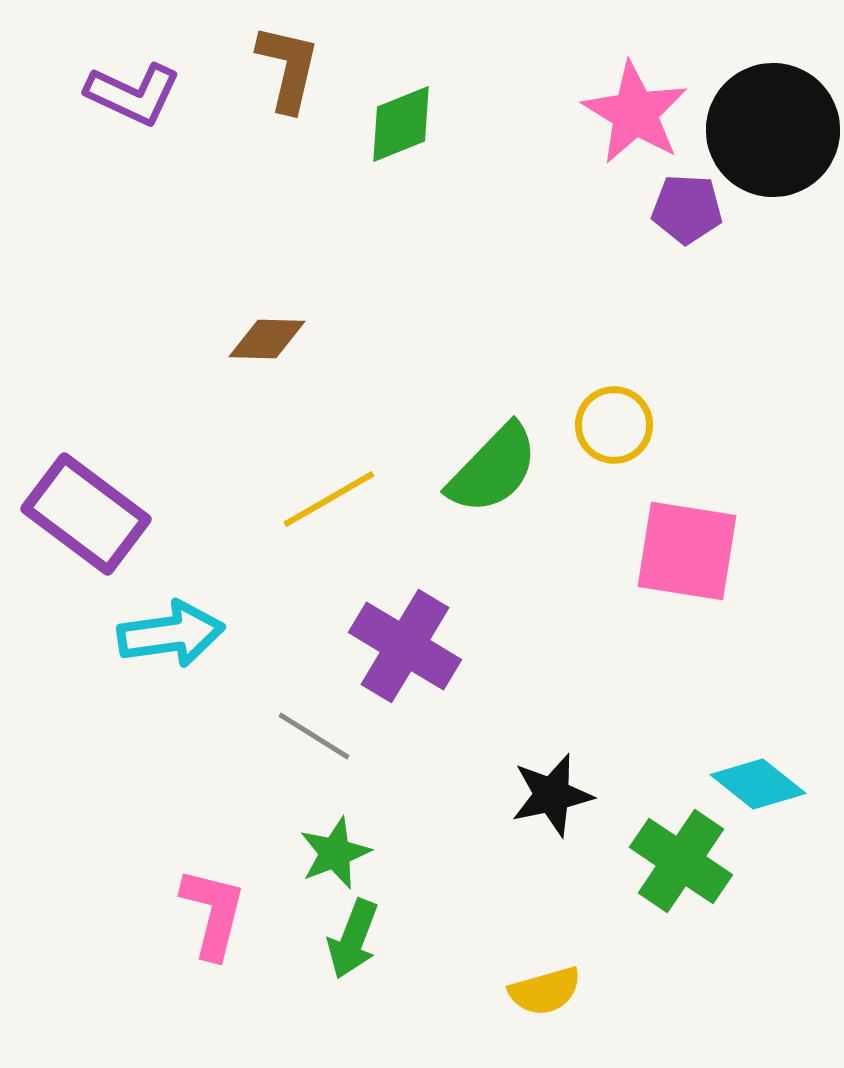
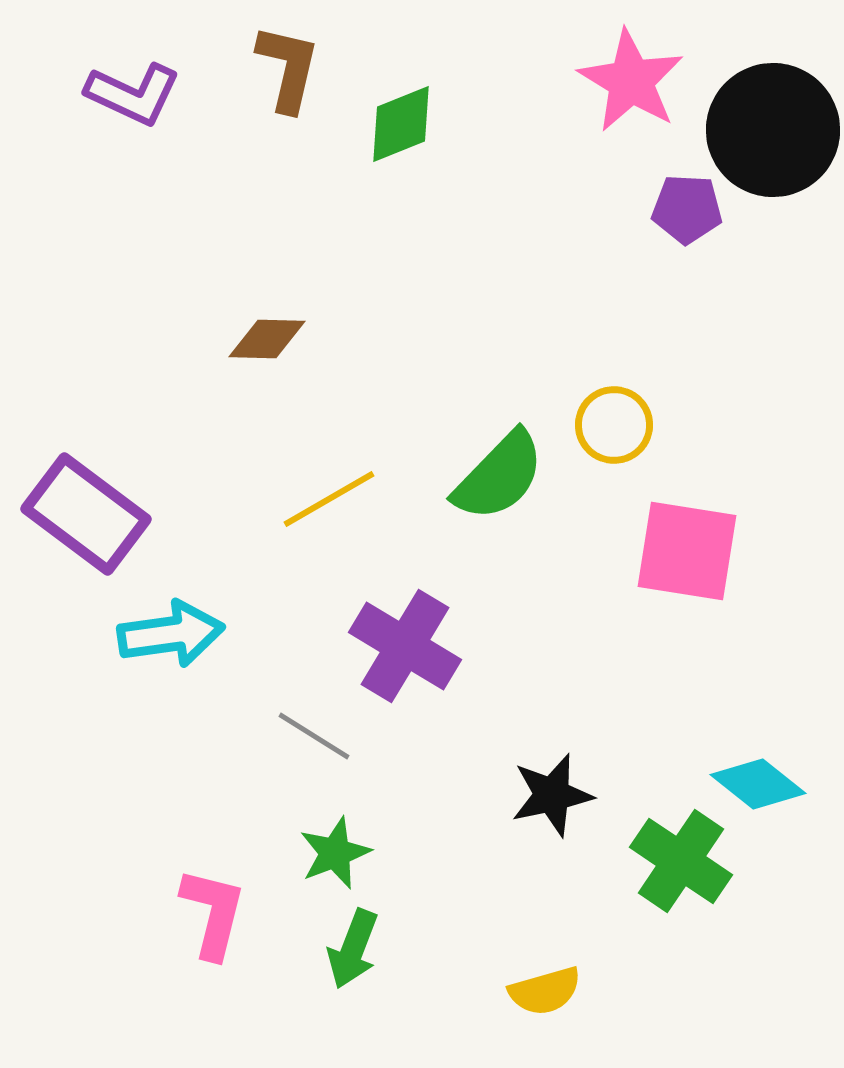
pink star: moved 4 px left, 32 px up
green semicircle: moved 6 px right, 7 px down
green arrow: moved 10 px down
